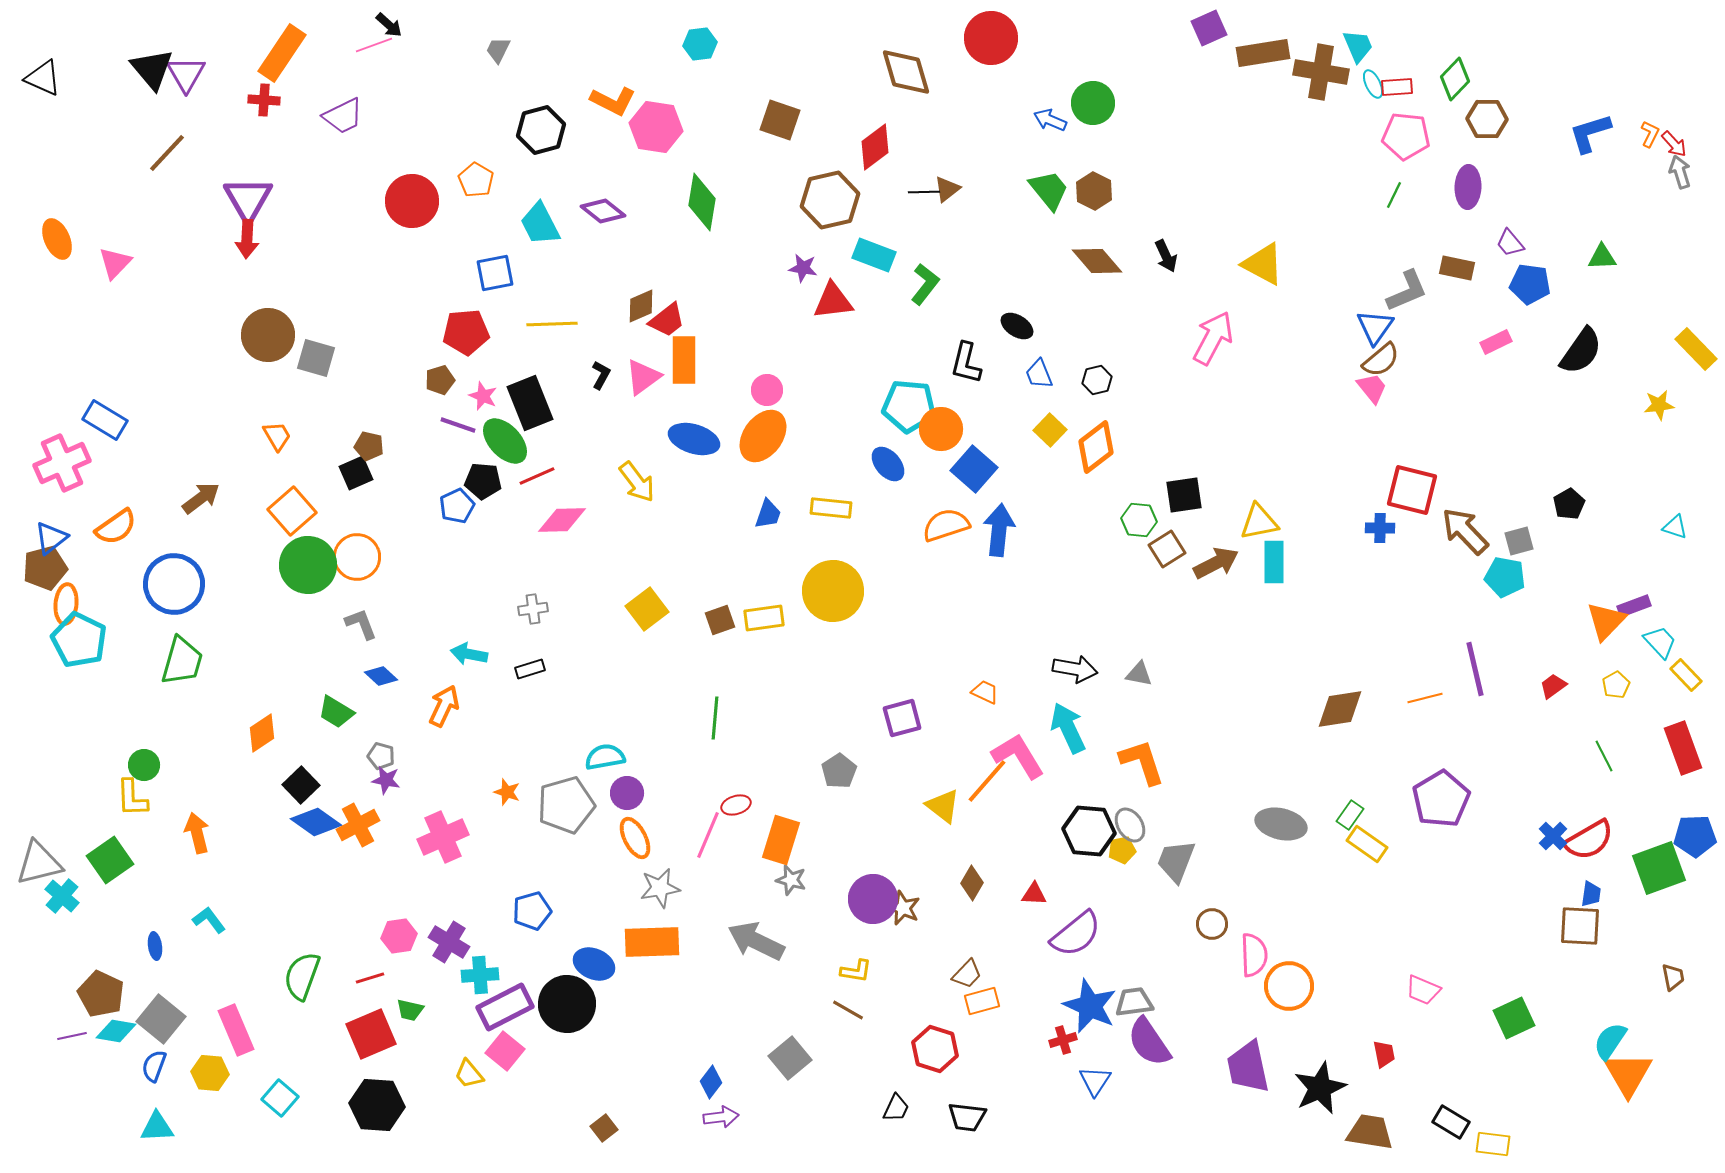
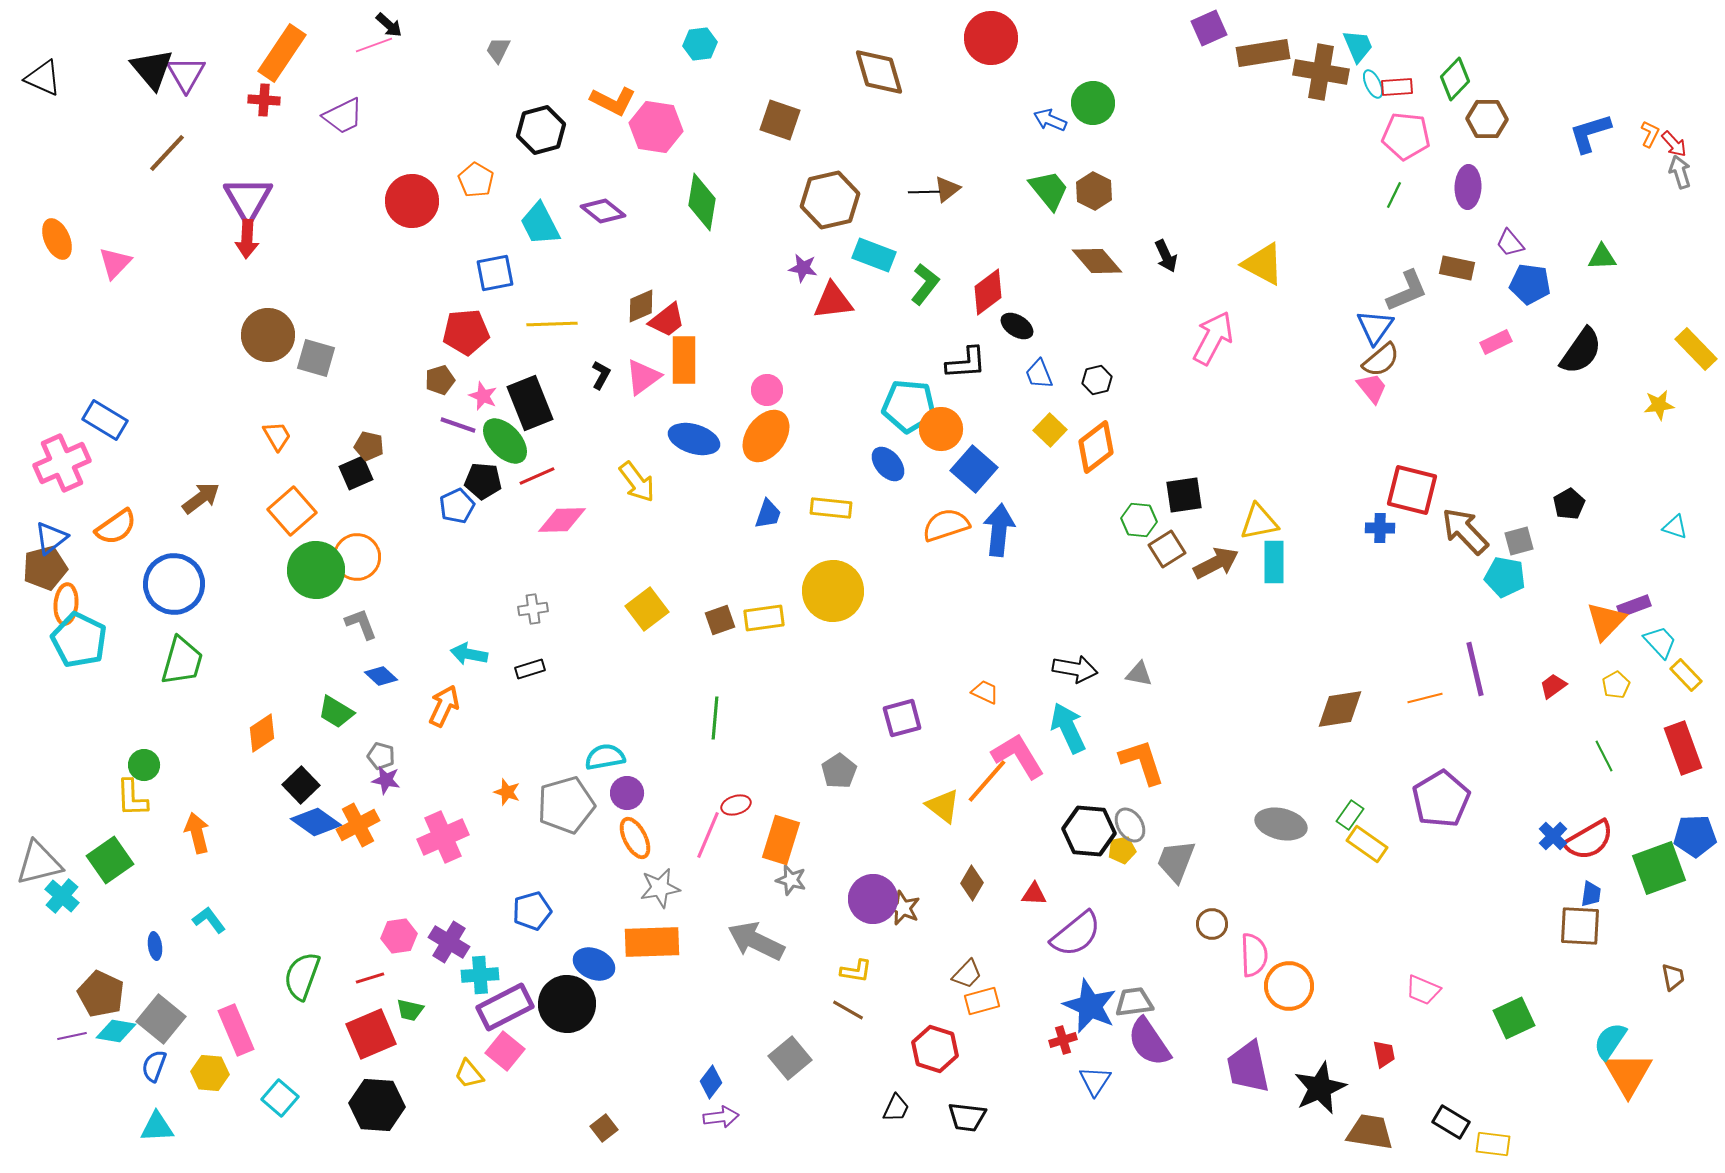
brown diamond at (906, 72): moved 27 px left
red diamond at (875, 147): moved 113 px right, 145 px down
black L-shape at (966, 363): rotated 108 degrees counterclockwise
orange ellipse at (763, 436): moved 3 px right
green circle at (308, 565): moved 8 px right, 5 px down
